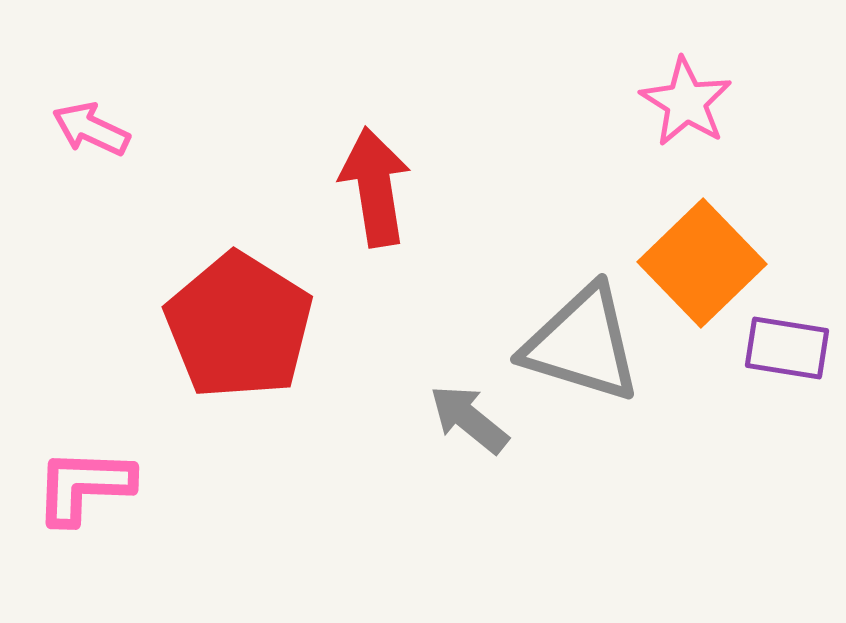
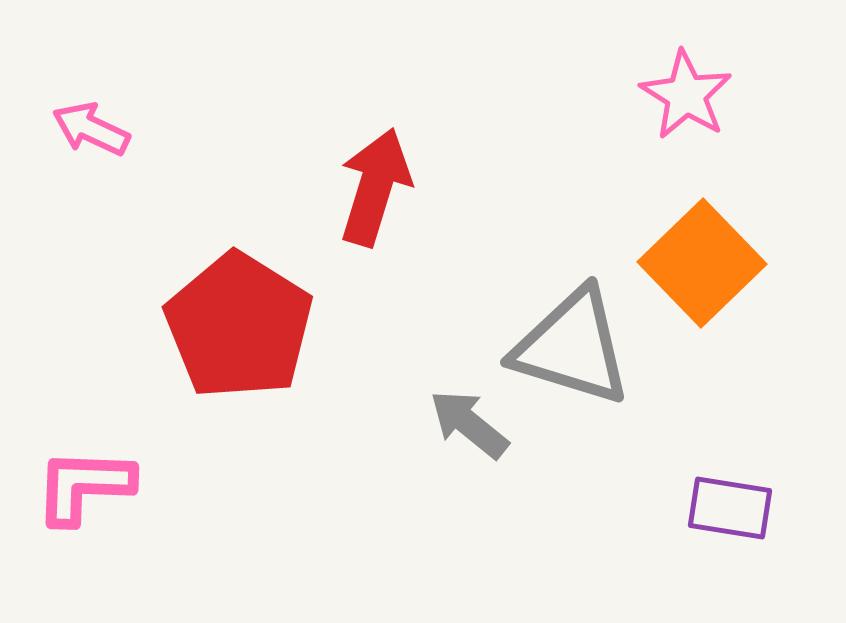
pink star: moved 7 px up
red arrow: rotated 26 degrees clockwise
gray triangle: moved 10 px left, 3 px down
purple rectangle: moved 57 px left, 160 px down
gray arrow: moved 5 px down
